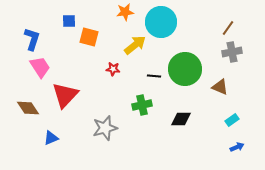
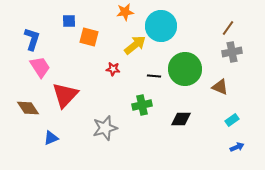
cyan circle: moved 4 px down
